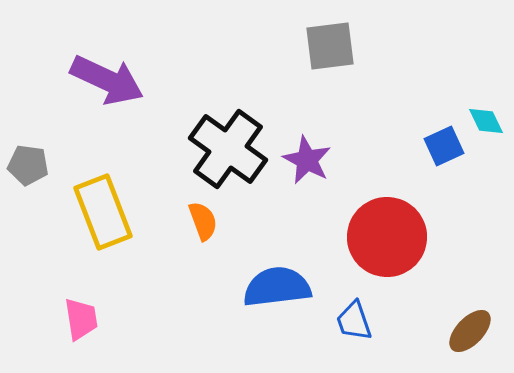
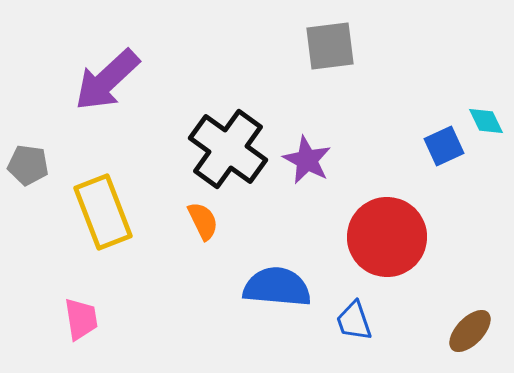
purple arrow: rotated 112 degrees clockwise
orange semicircle: rotated 6 degrees counterclockwise
blue semicircle: rotated 12 degrees clockwise
